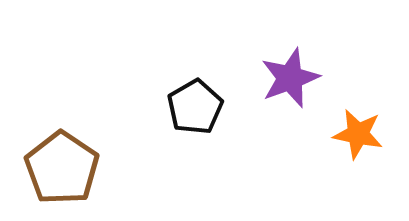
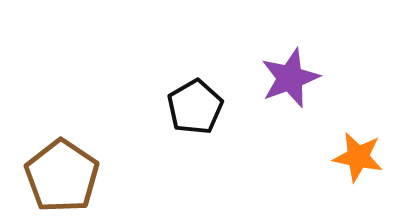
orange star: moved 23 px down
brown pentagon: moved 8 px down
